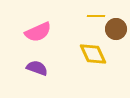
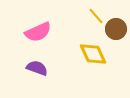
yellow line: rotated 48 degrees clockwise
